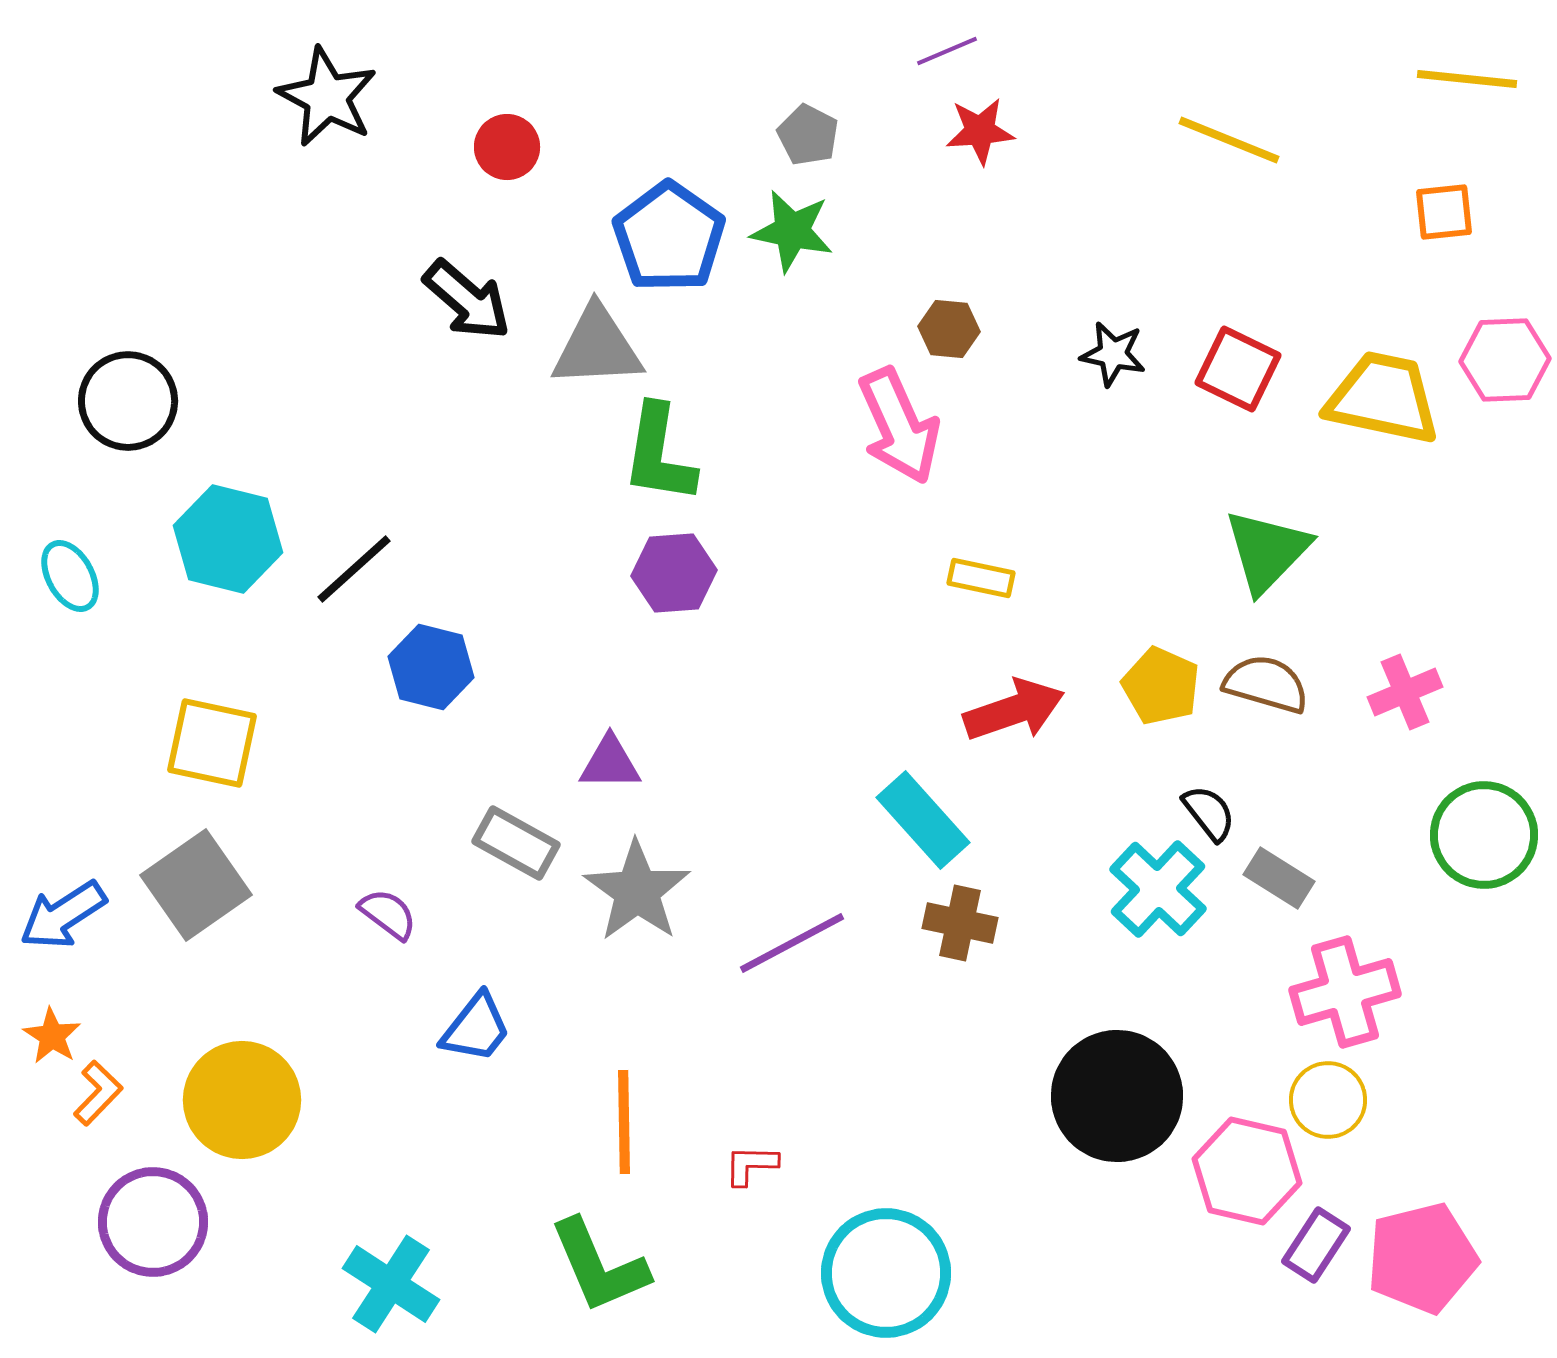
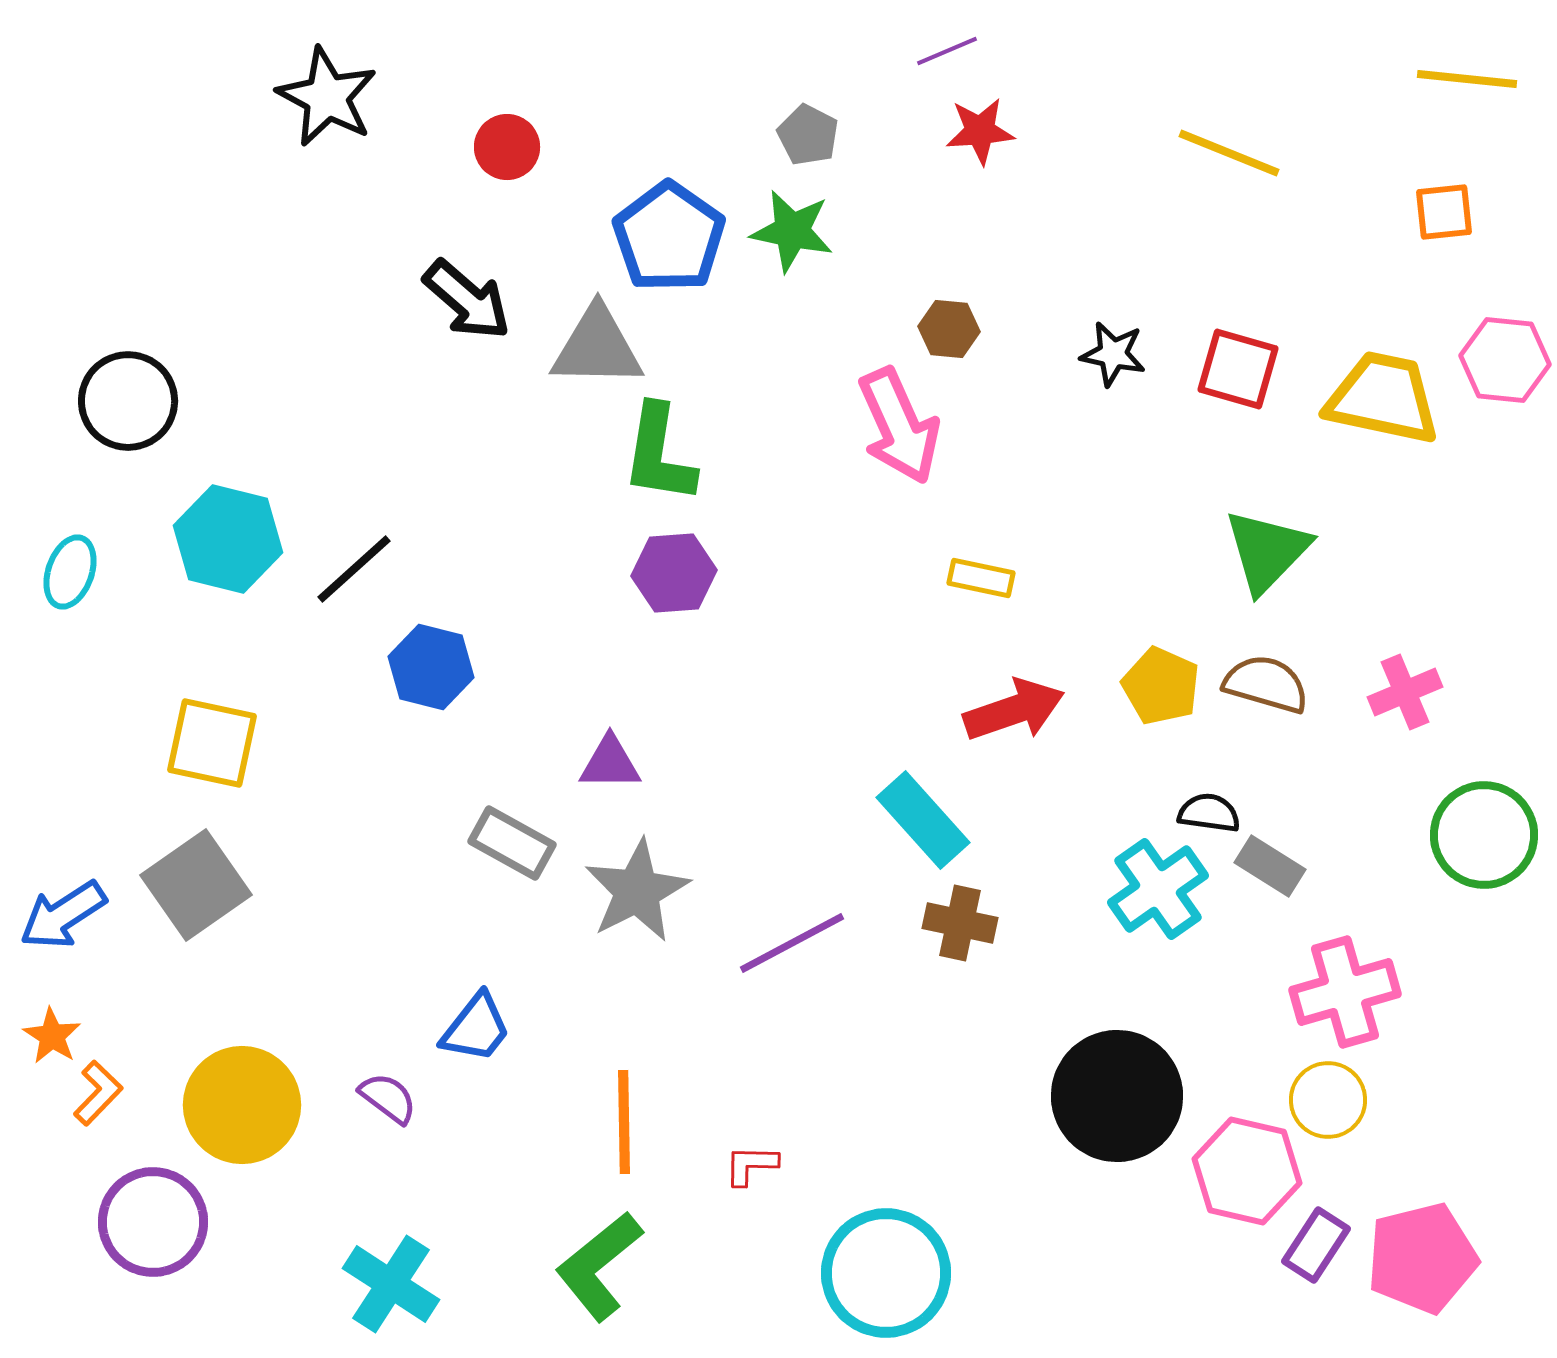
yellow line at (1229, 140): moved 13 px down
gray triangle at (597, 347): rotated 4 degrees clockwise
pink hexagon at (1505, 360): rotated 8 degrees clockwise
red square at (1238, 369): rotated 10 degrees counterclockwise
cyan ellipse at (70, 576): moved 4 px up; rotated 48 degrees clockwise
black semicircle at (1209, 813): rotated 44 degrees counterclockwise
gray rectangle at (516, 843): moved 4 px left
gray rectangle at (1279, 878): moved 9 px left, 12 px up
cyan cross at (1158, 889): rotated 12 degrees clockwise
gray star at (637, 891): rotated 9 degrees clockwise
purple semicircle at (388, 914): moved 184 px down
yellow circle at (242, 1100): moved 5 px down
green L-shape at (599, 1266): rotated 74 degrees clockwise
